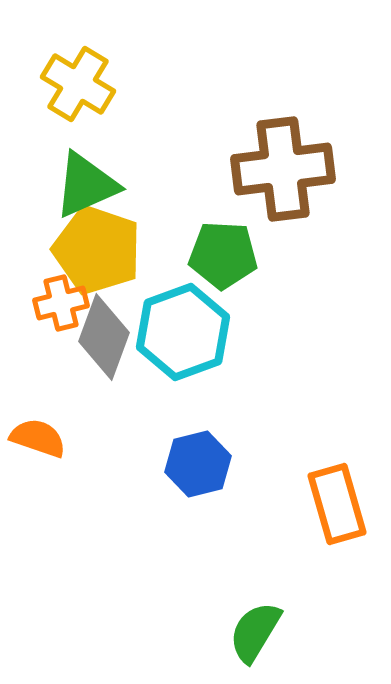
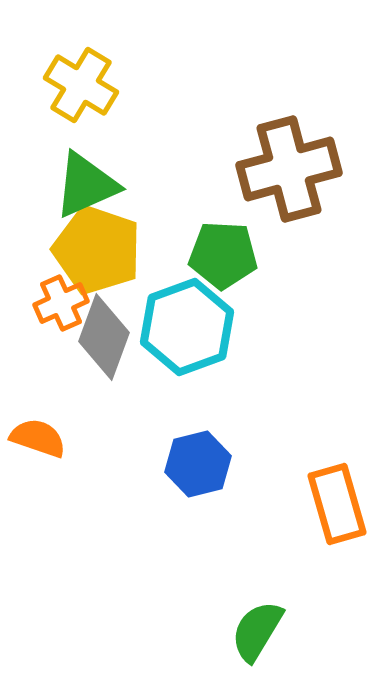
yellow cross: moved 3 px right, 1 px down
brown cross: moved 6 px right; rotated 8 degrees counterclockwise
orange cross: rotated 10 degrees counterclockwise
cyan hexagon: moved 4 px right, 5 px up
green semicircle: moved 2 px right, 1 px up
